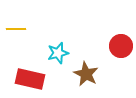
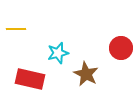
red circle: moved 2 px down
